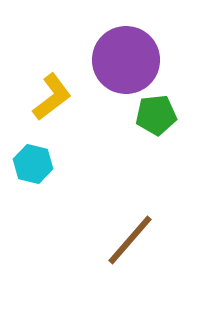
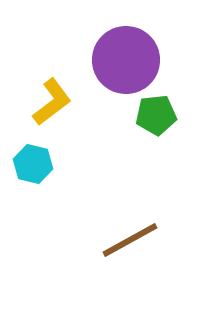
yellow L-shape: moved 5 px down
brown line: rotated 20 degrees clockwise
